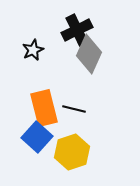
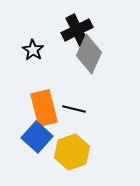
black star: rotated 15 degrees counterclockwise
